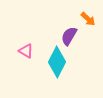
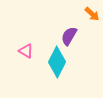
orange arrow: moved 4 px right, 5 px up
